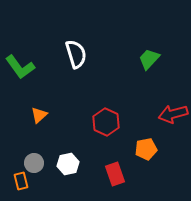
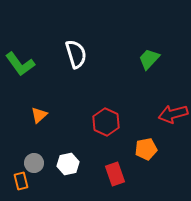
green L-shape: moved 3 px up
